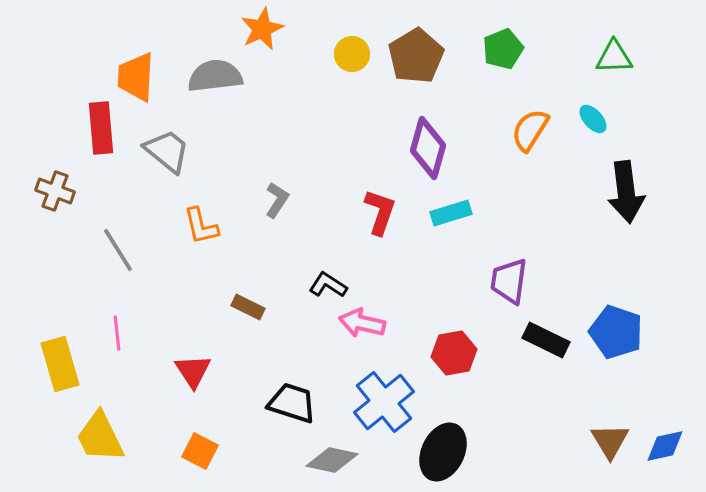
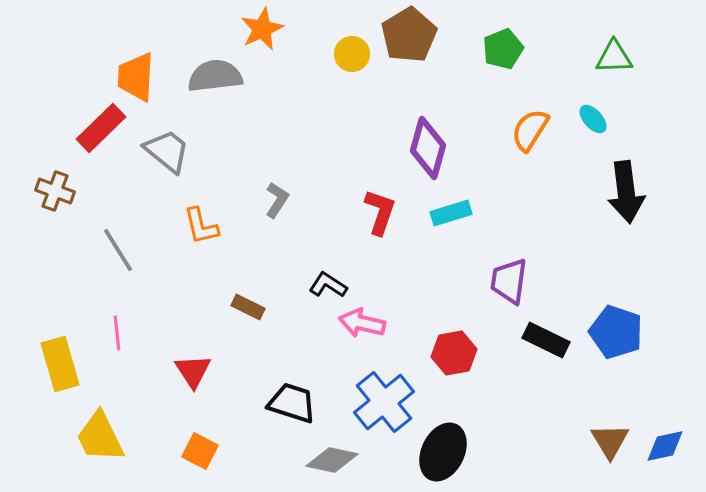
brown pentagon: moved 7 px left, 21 px up
red rectangle: rotated 51 degrees clockwise
